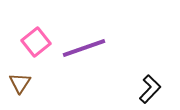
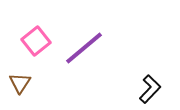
pink square: moved 1 px up
purple line: rotated 21 degrees counterclockwise
